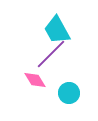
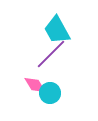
pink diamond: moved 5 px down
cyan circle: moved 19 px left
